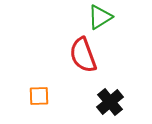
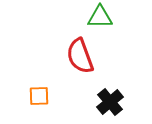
green triangle: rotated 32 degrees clockwise
red semicircle: moved 3 px left, 1 px down
